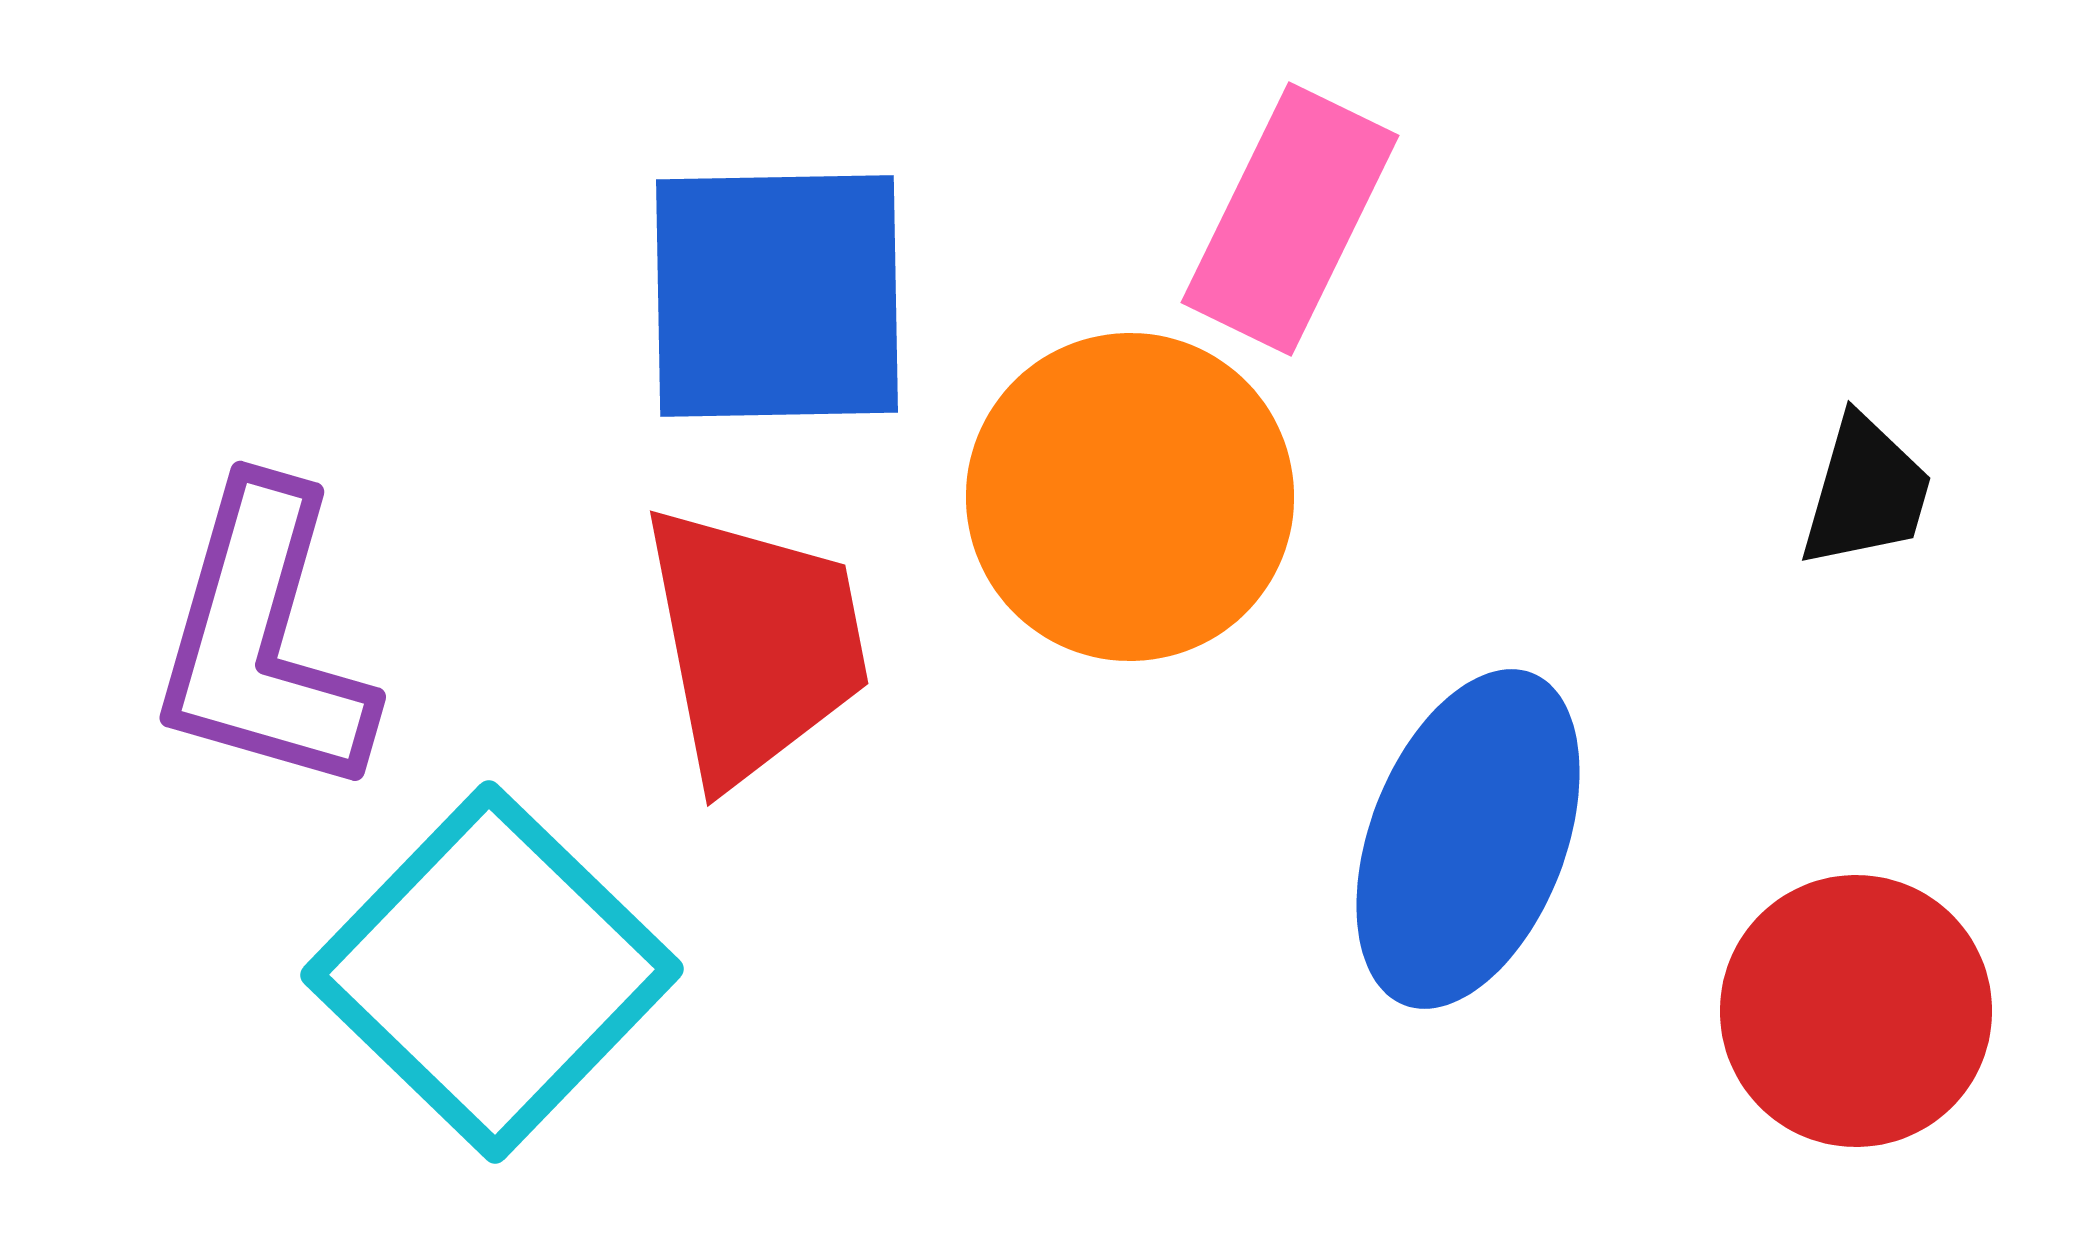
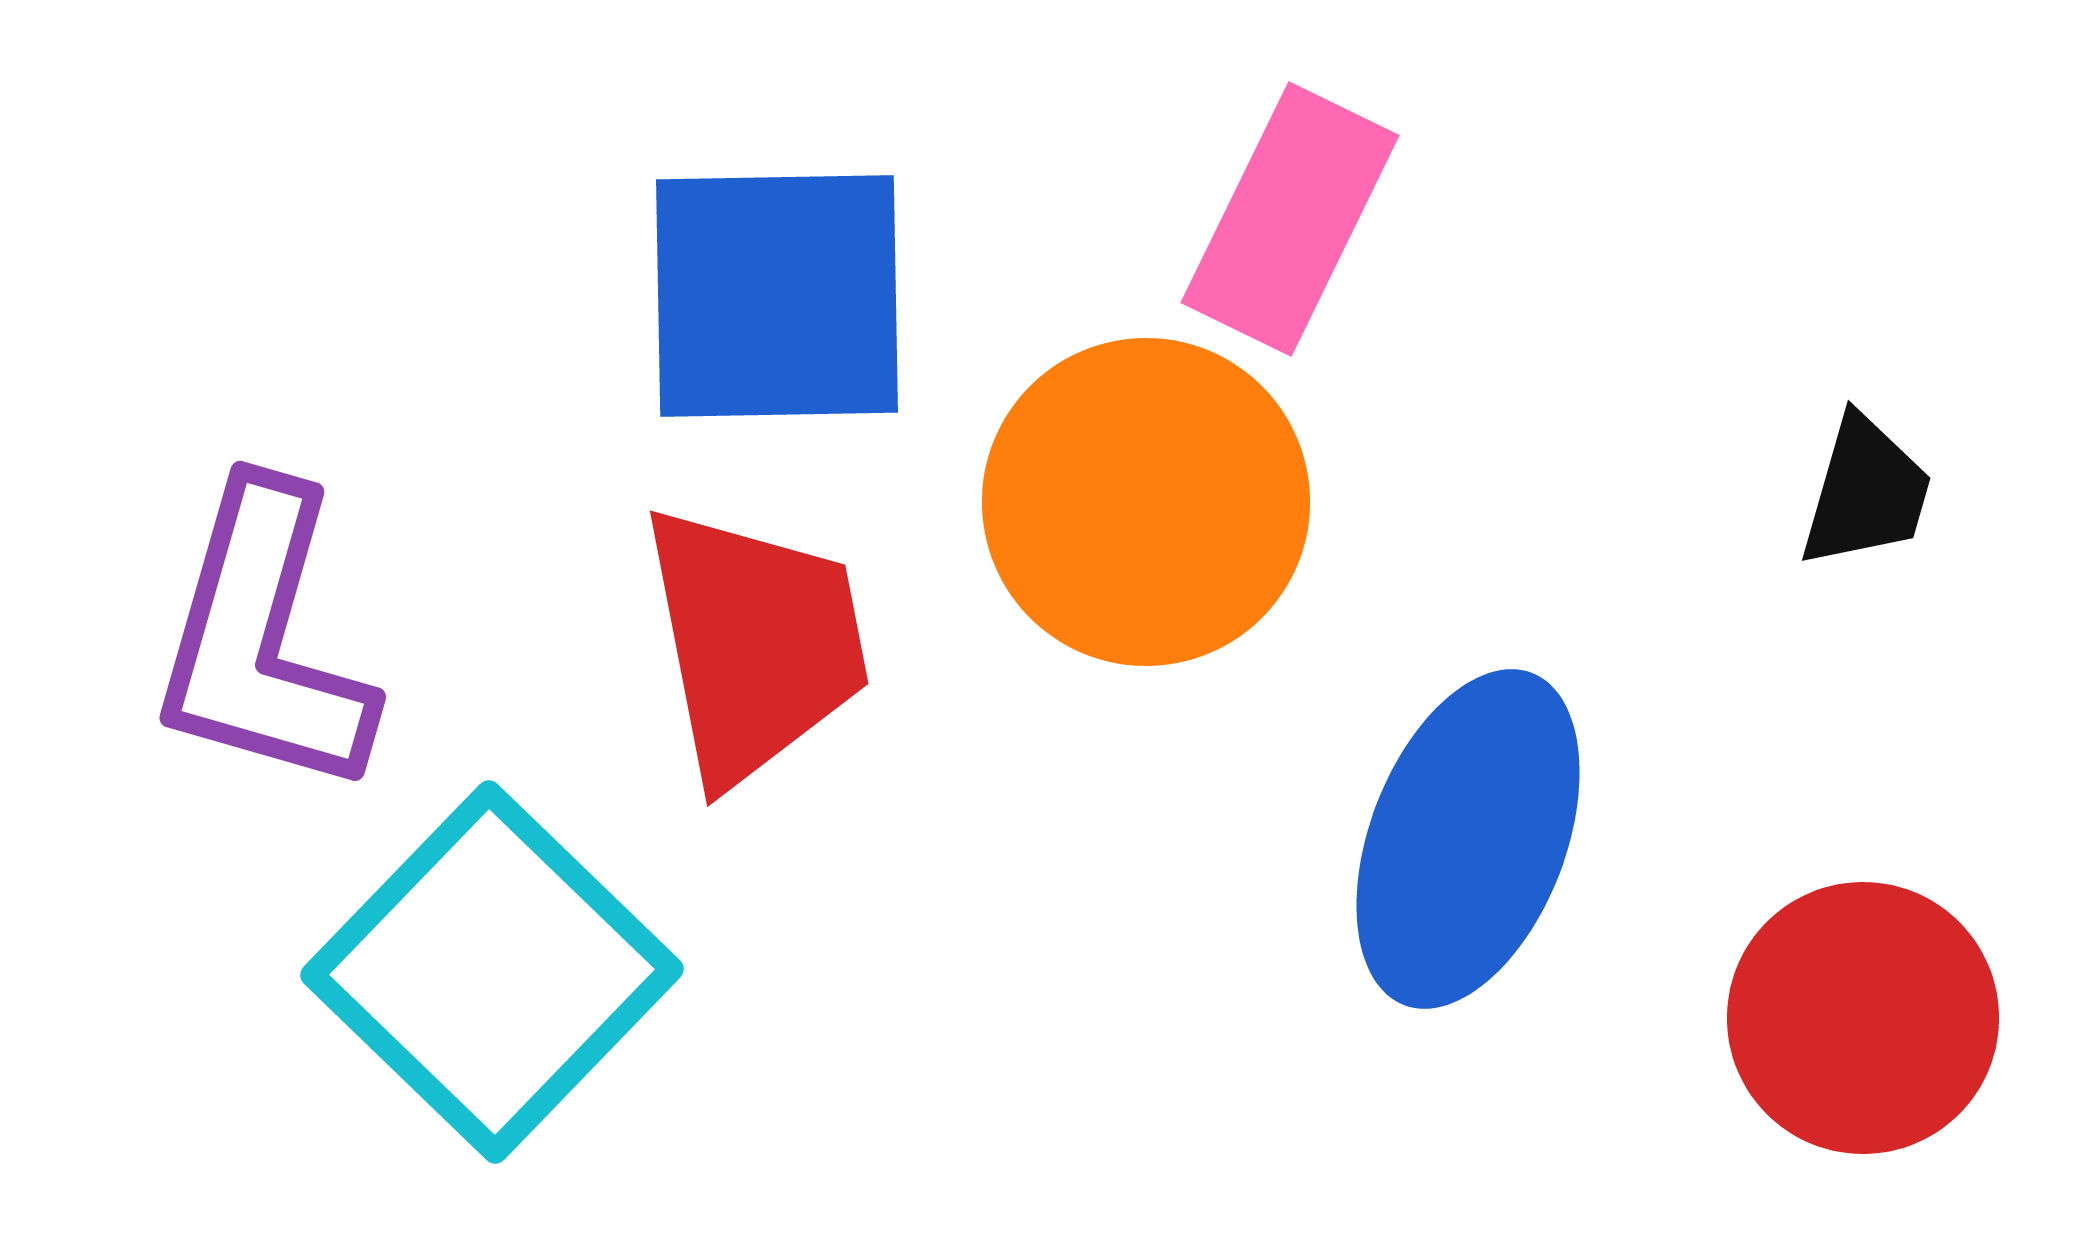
orange circle: moved 16 px right, 5 px down
red circle: moved 7 px right, 7 px down
